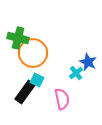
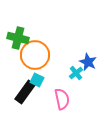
orange circle: moved 2 px right, 2 px down
